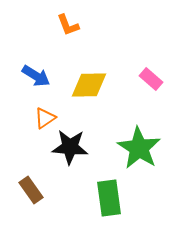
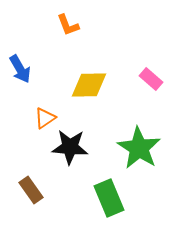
blue arrow: moved 16 px left, 7 px up; rotated 28 degrees clockwise
green rectangle: rotated 15 degrees counterclockwise
